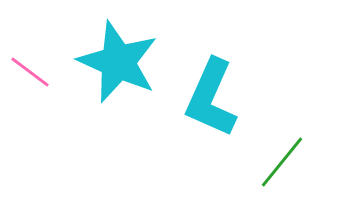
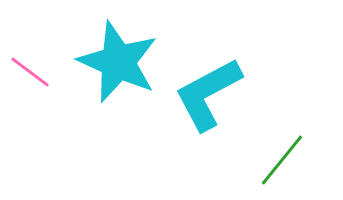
cyan L-shape: moved 3 px left, 4 px up; rotated 38 degrees clockwise
green line: moved 2 px up
